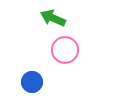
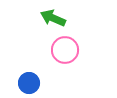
blue circle: moved 3 px left, 1 px down
